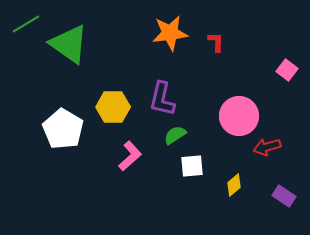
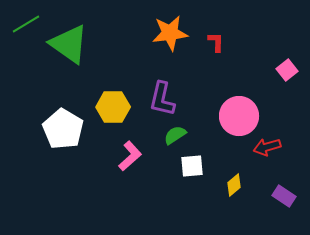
pink square: rotated 15 degrees clockwise
